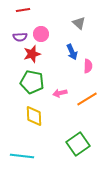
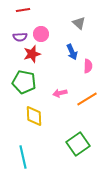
green pentagon: moved 8 px left
cyan line: moved 1 px right, 1 px down; rotated 70 degrees clockwise
